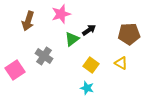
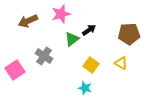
brown arrow: rotated 48 degrees clockwise
cyan star: moved 2 px left
